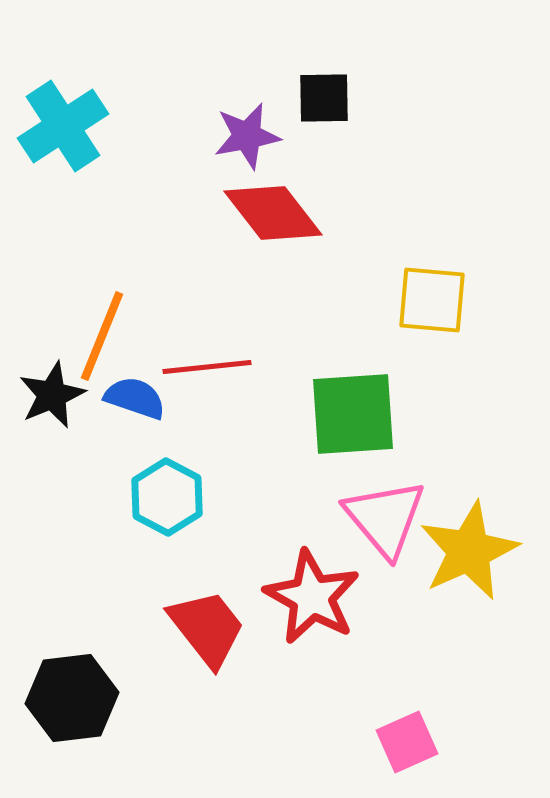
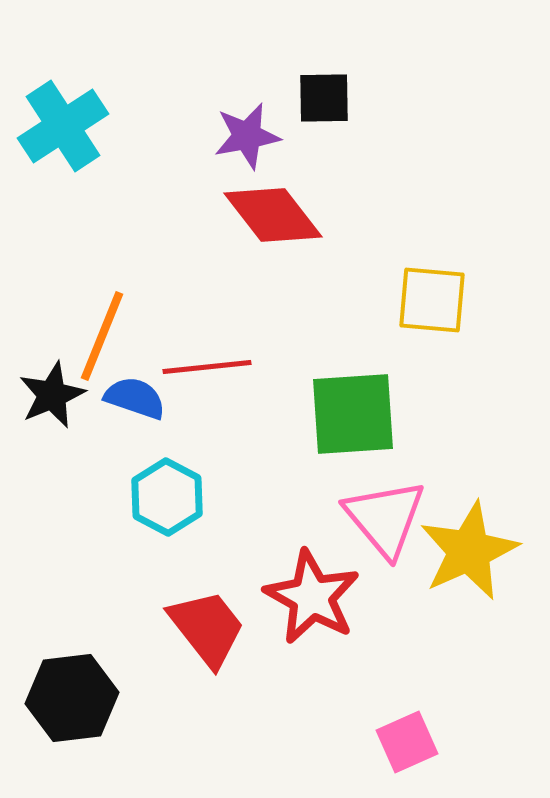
red diamond: moved 2 px down
